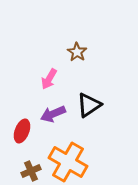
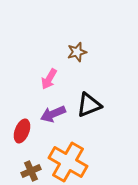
brown star: rotated 24 degrees clockwise
black triangle: rotated 12 degrees clockwise
